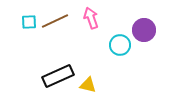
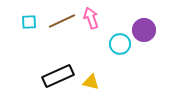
brown line: moved 7 px right
cyan circle: moved 1 px up
yellow triangle: moved 3 px right, 3 px up
